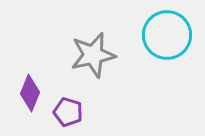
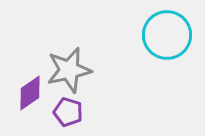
gray star: moved 24 px left, 15 px down
purple diamond: rotated 33 degrees clockwise
